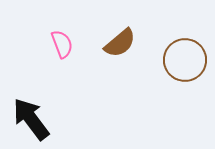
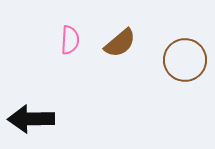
pink semicircle: moved 8 px right, 4 px up; rotated 24 degrees clockwise
black arrow: rotated 54 degrees counterclockwise
